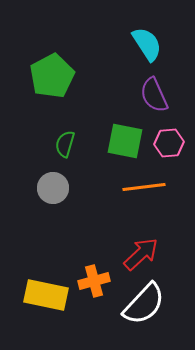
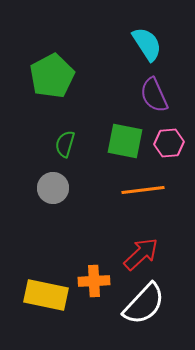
orange line: moved 1 px left, 3 px down
orange cross: rotated 12 degrees clockwise
